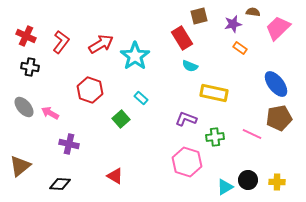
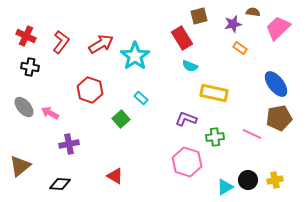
purple cross: rotated 24 degrees counterclockwise
yellow cross: moved 2 px left, 2 px up; rotated 14 degrees counterclockwise
